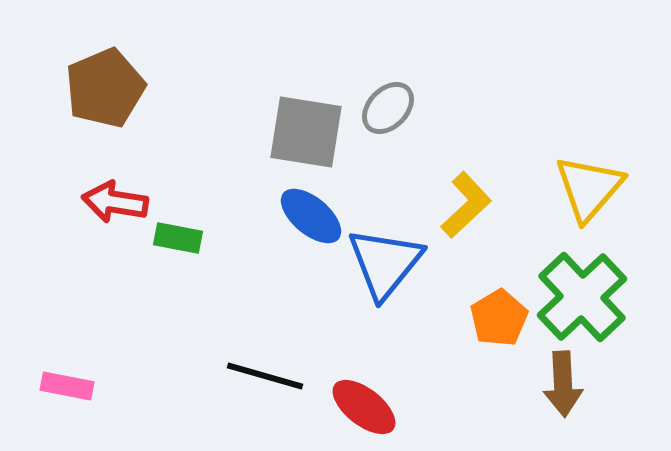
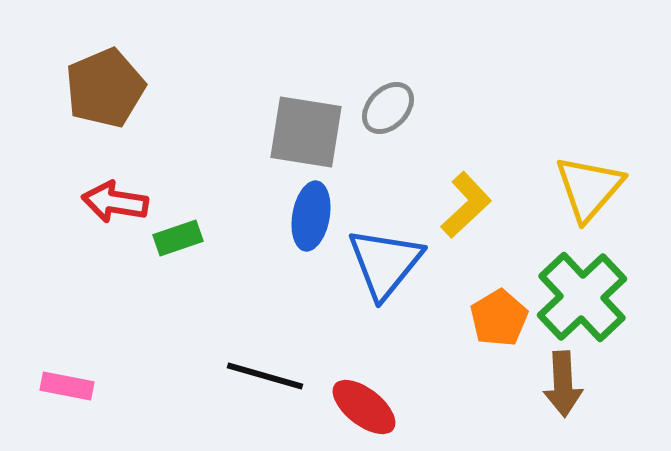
blue ellipse: rotated 60 degrees clockwise
green rectangle: rotated 30 degrees counterclockwise
